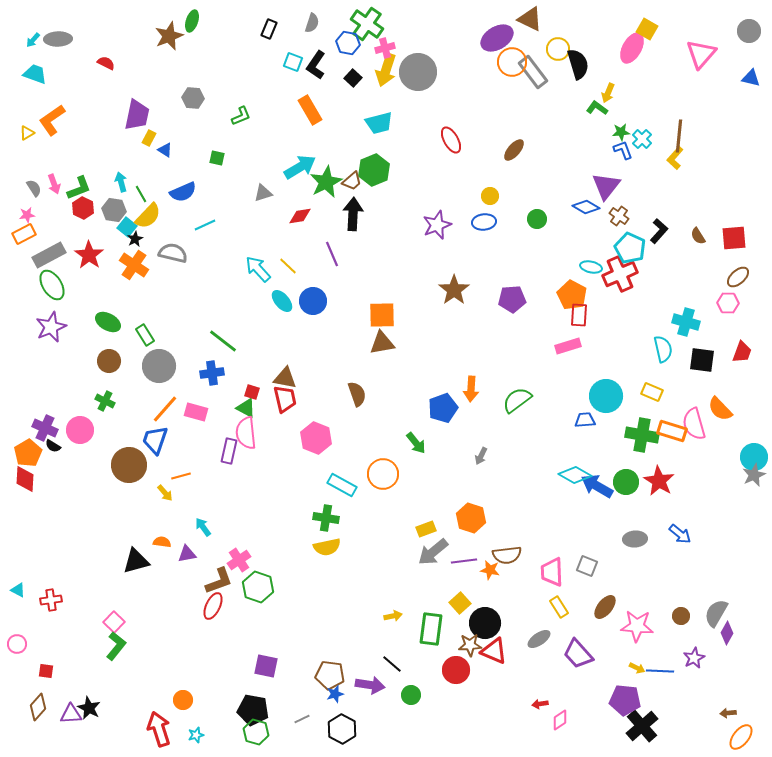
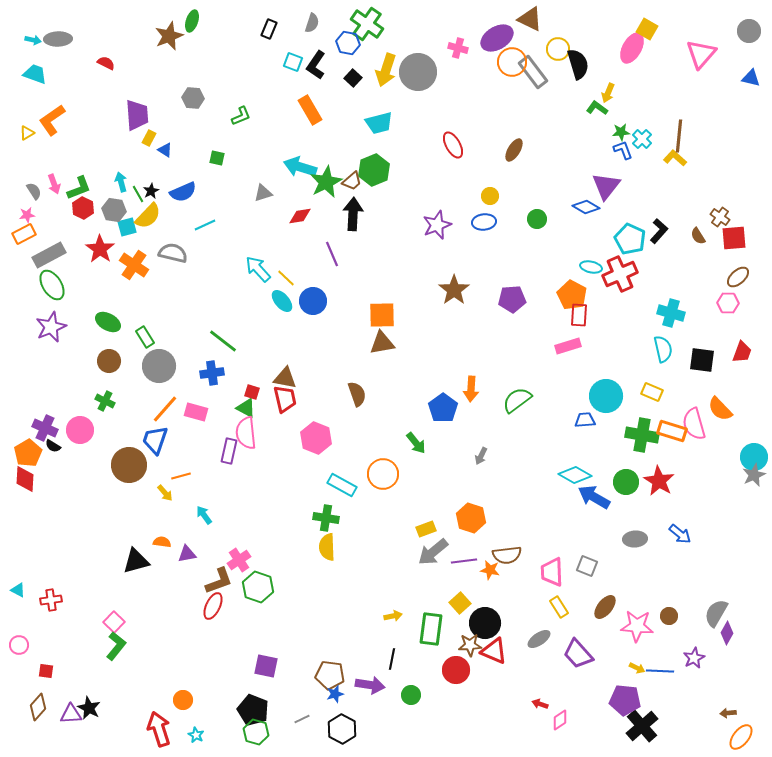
cyan arrow at (33, 40): rotated 119 degrees counterclockwise
pink cross at (385, 48): moved 73 px right; rotated 30 degrees clockwise
purple trapezoid at (137, 115): rotated 16 degrees counterclockwise
red ellipse at (451, 140): moved 2 px right, 5 px down
brown ellipse at (514, 150): rotated 10 degrees counterclockwise
yellow L-shape at (675, 158): rotated 90 degrees clockwise
cyan arrow at (300, 167): rotated 132 degrees counterclockwise
gray semicircle at (34, 188): moved 3 px down
green line at (141, 194): moved 3 px left
brown cross at (619, 216): moved 101 px right, 1 px down
cyan square at (127, 227): rotated 36 degrees clockwise
black star at (135, 239): moved 16 px right, 48 px up
cyan pentagon at (630, 248): moved 9 px up
red star at (89, 255): moved 11 px right, 6 px up
yellow line at (288, 266): moved 2 px left, 12 px down
cyan cross at (686, 322): moved 15 px left, 9 px up
green rectangle at (145, 335): moved 2 px down
blue pentagon at (443, 408): rotated 16 degrees counterclockwise
blue arrow at (597, 486): moved 3 px left, 11 px down
cyan arrow at (203, 527): moved 1 px right, 12 px up
yellow semicircle at (327, 547): rotated 100 degrees clockwise
brown circle at (681, 616): moved 12 px left
pink circle at (17, 644): moved 2 px right, 1 px down
black line at (392, 664): moved 5 px up; rotated 60 degrees clockwise
red arrow at (540, 704): rotated 28 degrees clockwise
black pentagon at (253, 710): rotated 12 degrees clockwise
cyan star at (196, 735): rotated 28 degrees counterclockwise
